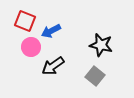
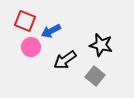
black arrow: moved 12 px right, 6 px up
